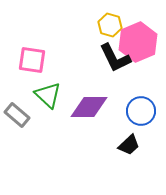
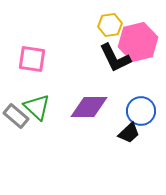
yellow hexagon: rotated 25 degrees counterclockwise
pink hexagon: rotated 9 degrees clockwise
pink square: moved 1 px up
green triangle: moved 11 px left, 12 px down
gray rectangle: moved 1 px left, 1 px down
black trapezoid: moved 12 px up
